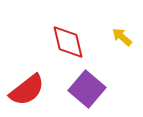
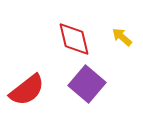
red diamond: moved 6 px right, 3 px up
purple square: moved 5 px up
